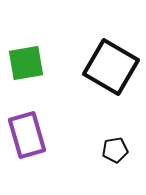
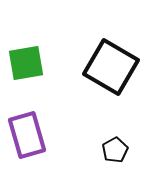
black pentagon: rotated 20 degrees counterclockwise
